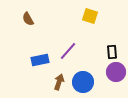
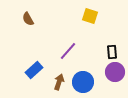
blue rectangle: moved 6 px left, 10 px down; rotated 30 degrees counterclockwise
purple circle: moved 1 px left
